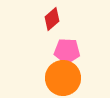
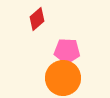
red diamond: moved 15 px left
